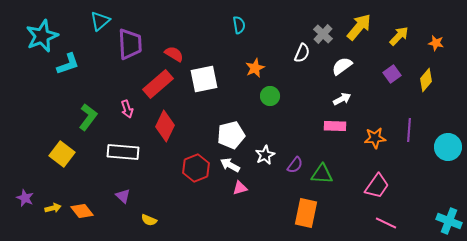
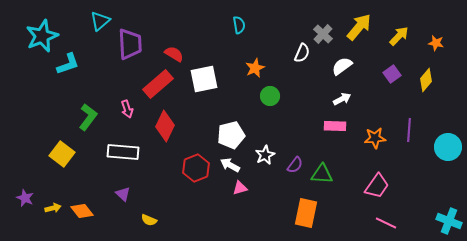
purple triangle at (123, 196): moved 2 px up
